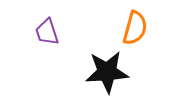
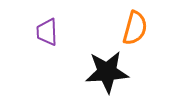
purple trapezoid: rotated 16 degrees clockwise
